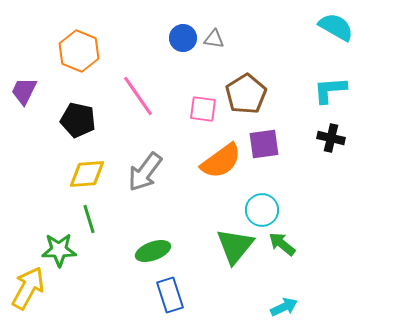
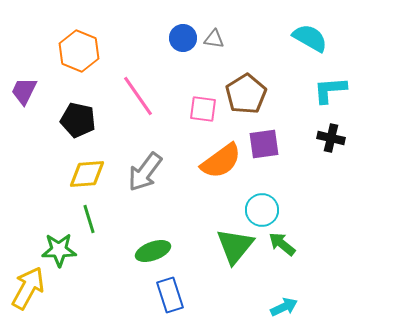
cyan semicircle: moved 26 px left, 11 px down
